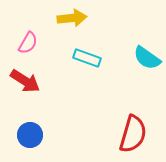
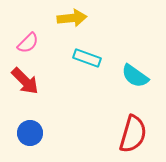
pink semicircle: rotated 15 degrees clockwise
cyan semicircle: moved 12 px left, 18 px down
red arrow: rotated 12 degrees clockwise
blue circle: moved 2 px up
